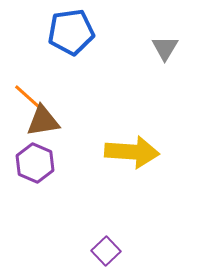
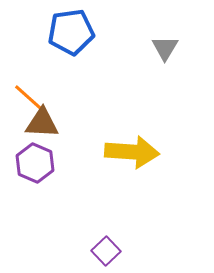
brown triangle: moved 1 px left, 2 px down; rotated 12 degrees clockwise
